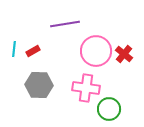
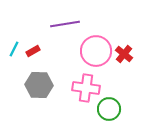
cyan line: rotated 21 degrees clockwise
